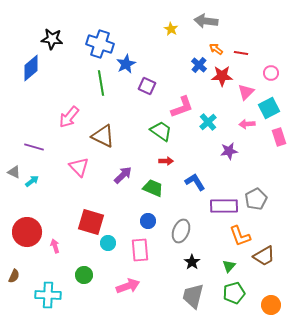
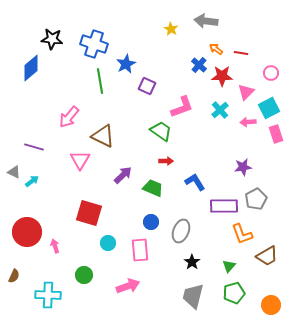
blue cross at (100, 44): moved 6 px left
green line at (101, 83): moved 1 px left, 2 px up
cyan cross at (208, 122): moved 12 px right, 12 px up
pink arrow at (247, 124): moved 1 px right, 2 px up
pink rectangle at (279, 137): moved 3 px left, 3 px up
purple star at (229, 151): moved 14 px right, 16 px down
pink triangle at (79, 167): moved 1 px right, 7 px up; rotated 15 degrees clockwise
blue circle at (148, 221): moved 3 px right, 1 px down
red square at (91, 222): moved 2 px left, 9 px up
orange L-shape at (240, 236): moved 2 px right, 2 px up
brown trapezoid at (264, 256): moved 3 px right
